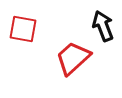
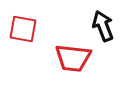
red trapezoid: rotated 132 degrees counterclockwise
